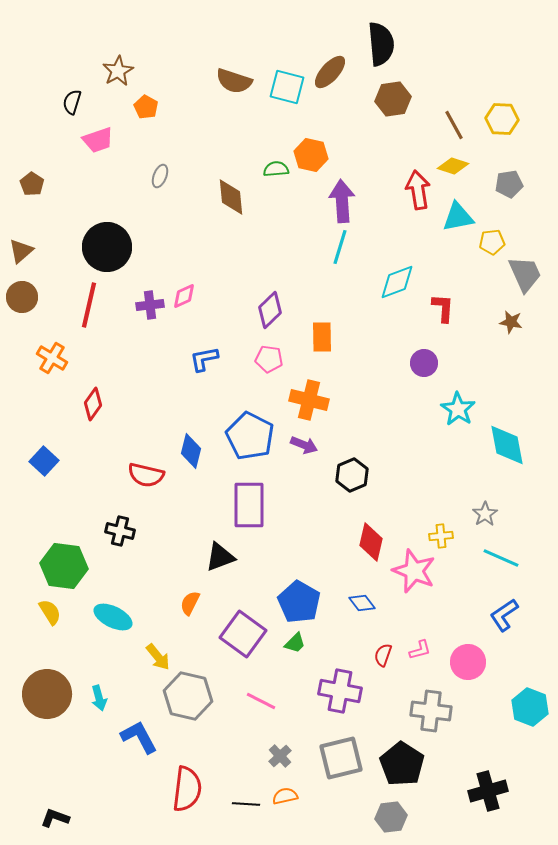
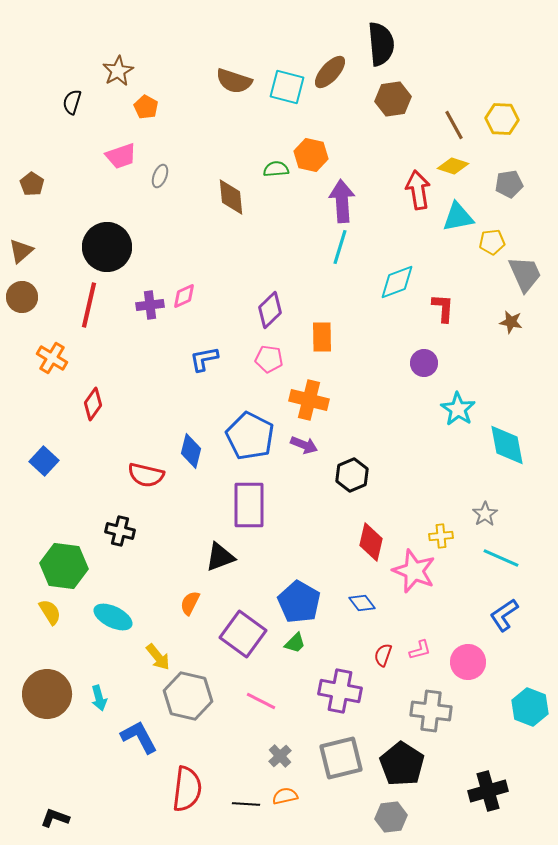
pink trapezoid at (98, 140): moved 23 px right, 16 px down
